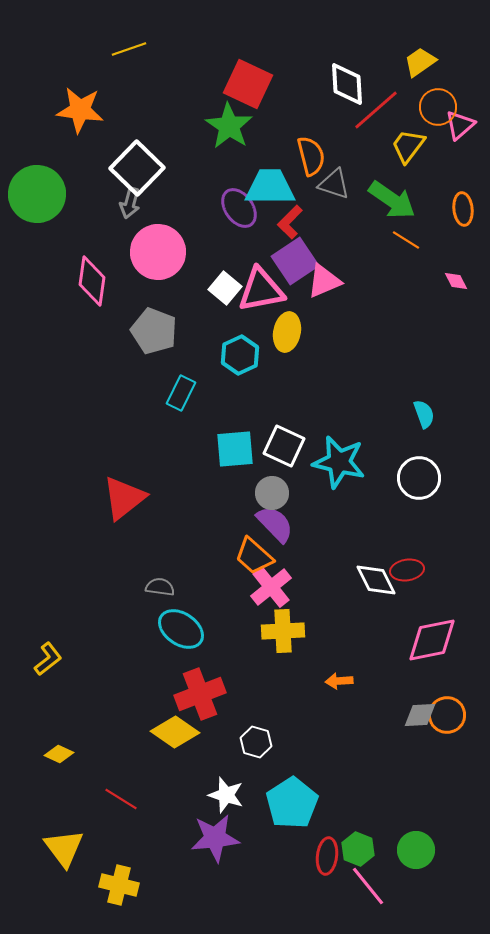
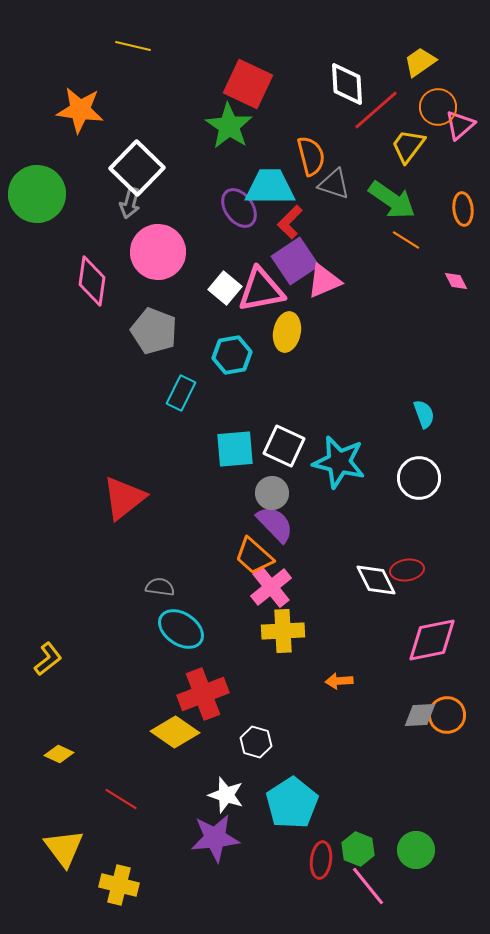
yellow line at (129, 49): moved 4 px right, 3 px up; rotated 32 degrees clockwise
cyan hexagon at (240, 355): moved 8 px left; rotated 15 degrees clockwise
red cross at (200, 694): moved 3 px right
red ellipse at (327, 856): moved 6 px left, 4 px down
